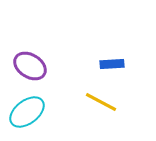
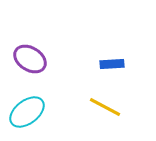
purple ellipse: moved 7 px up
yellow line: moved 4 px right, 5 px down
